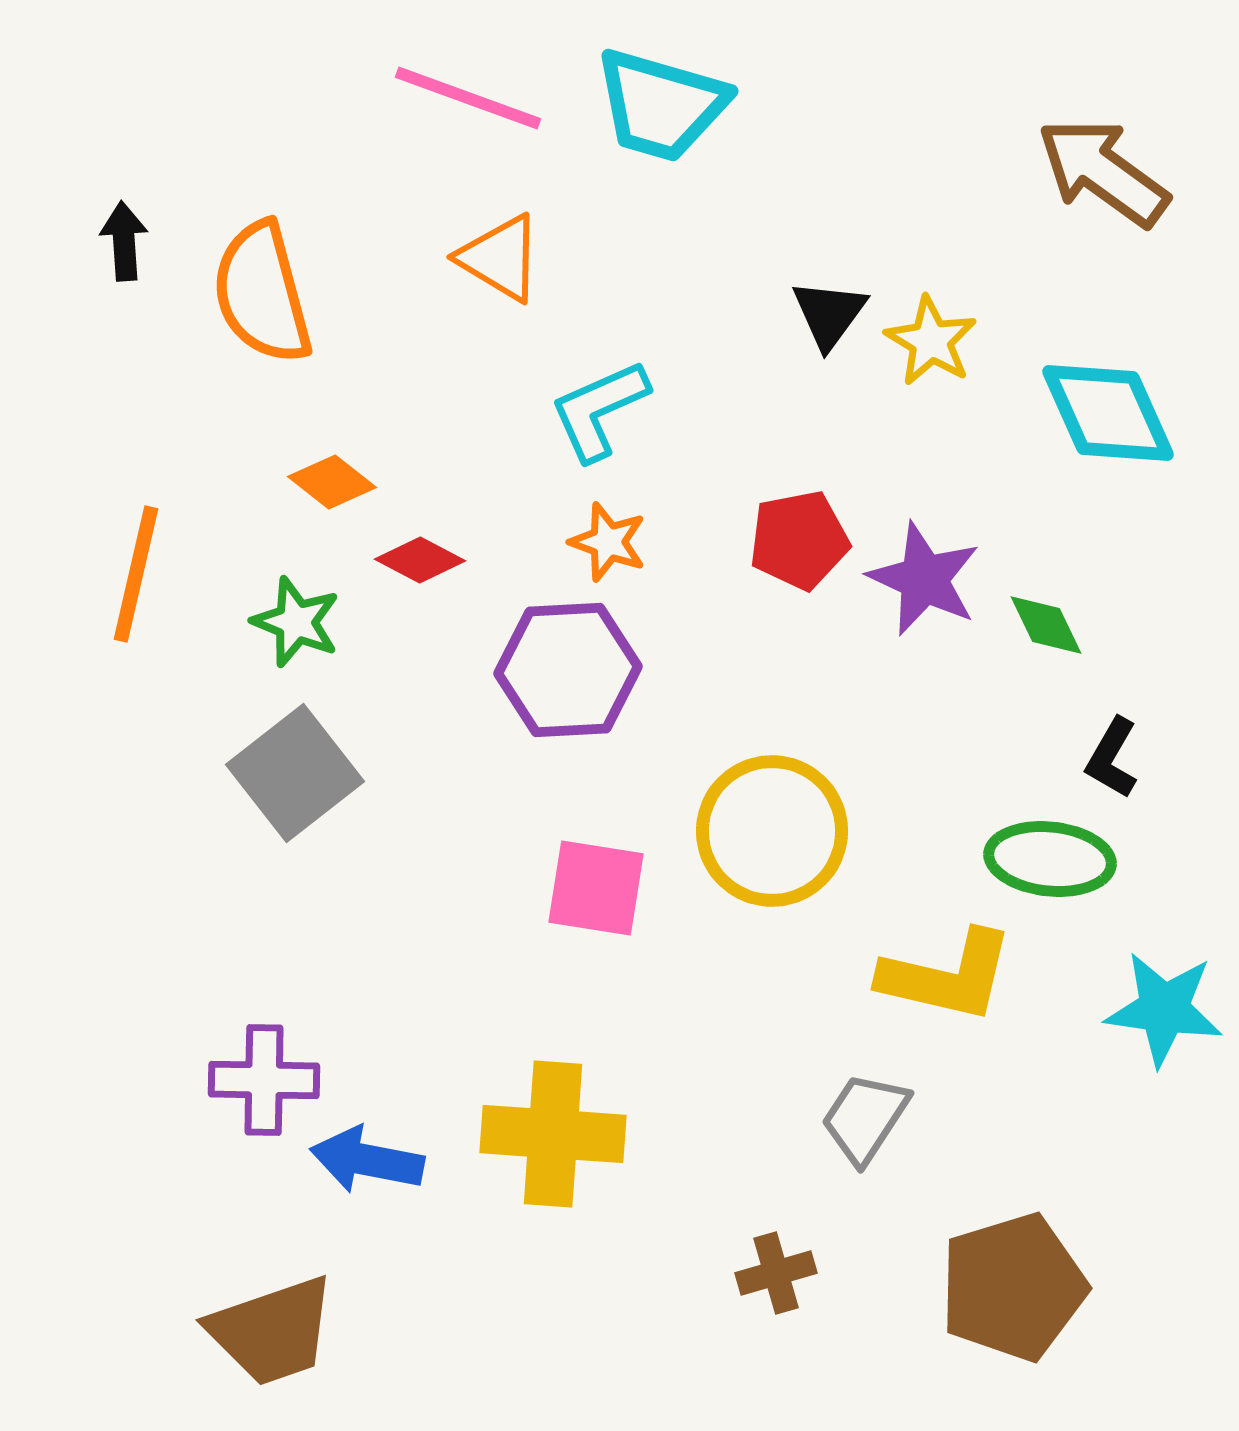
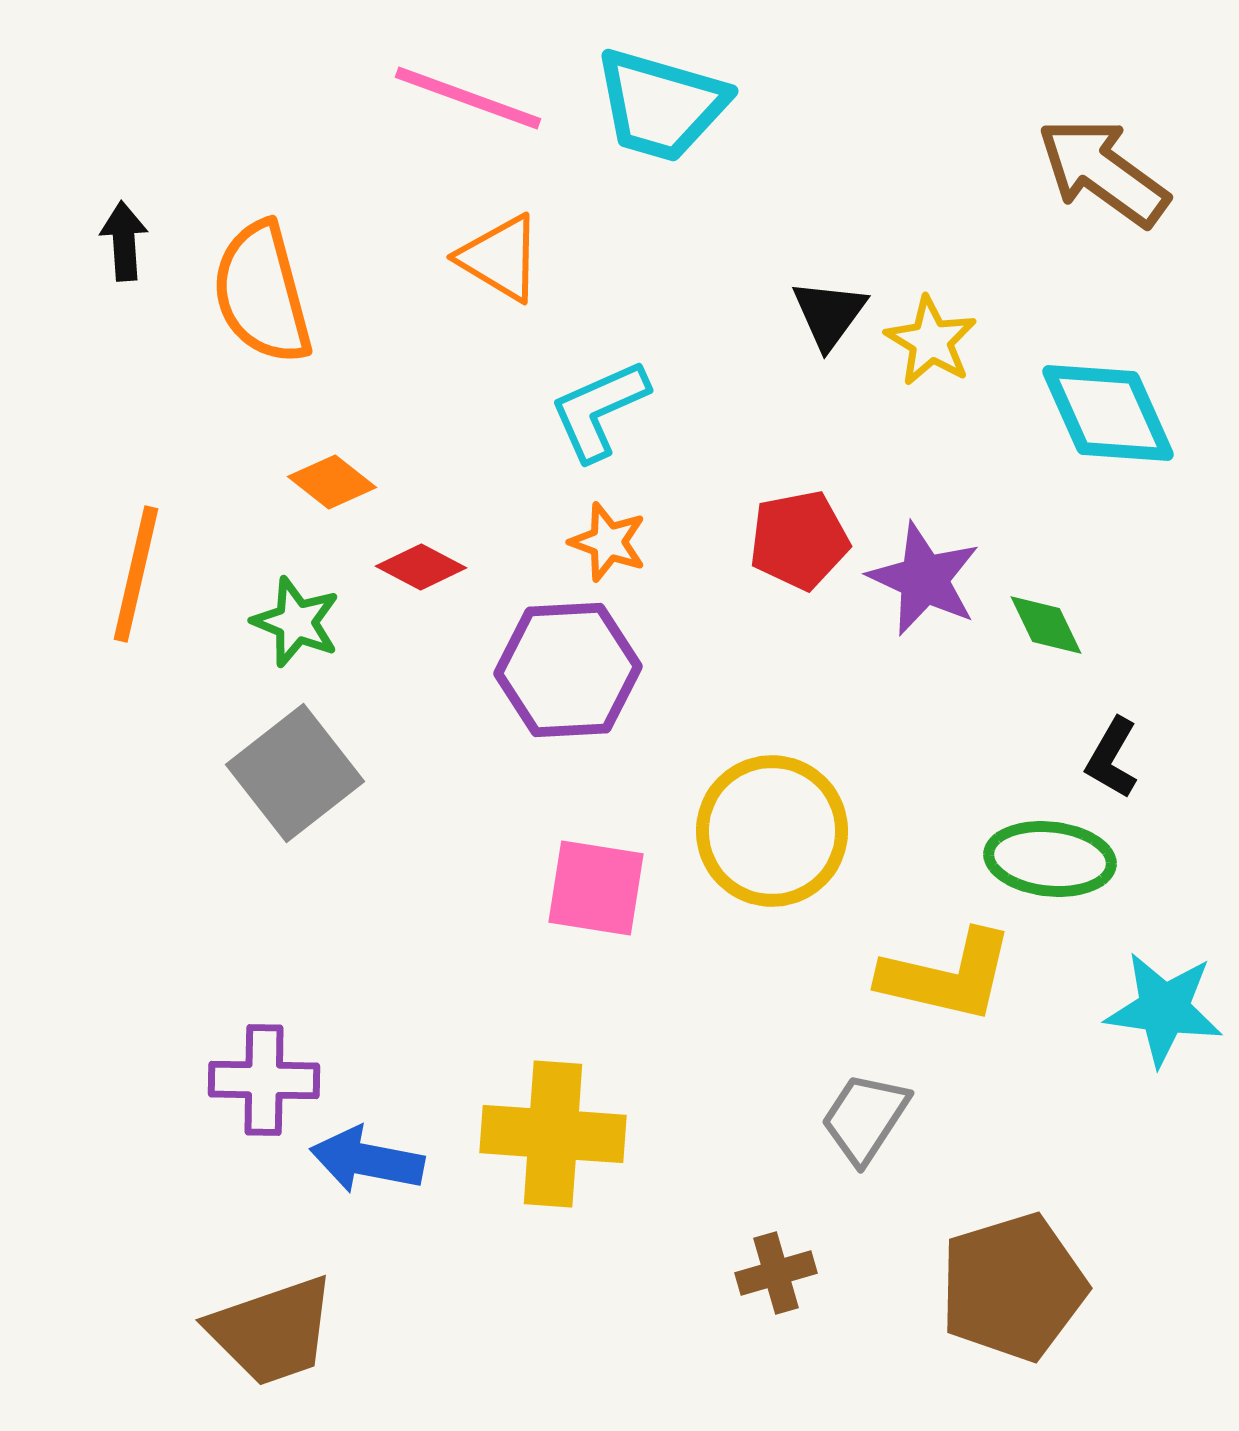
red diamond: moved 1 px right, 7 px down
